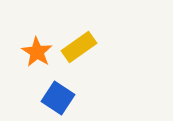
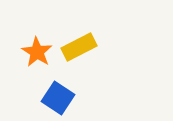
yellow rectangle: rotated 8 degrees clockwise
